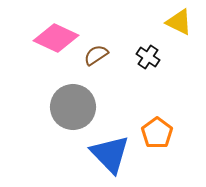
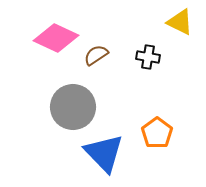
yellow triangle: moved 1 px right
black cross: rotated 25 degrees counterclockwise
blue triangle: moved 6 px left, 1 px up
